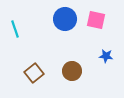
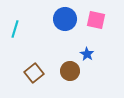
cyan line: rotated 36 degrees clockwise
blue star: moved 19 px left, 2 px up; rotated 24 degrees clockwise
brown circle: moved 2 px left
